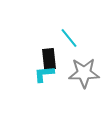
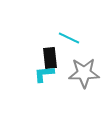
cyan line: rotated 25 degrees counterclockwise
black rectangle: moved 1 px right, 1 px up
